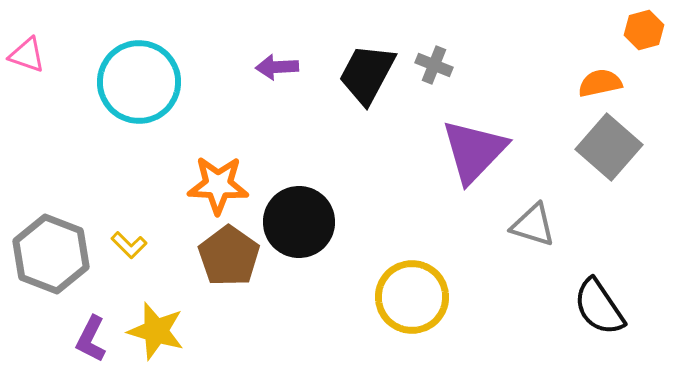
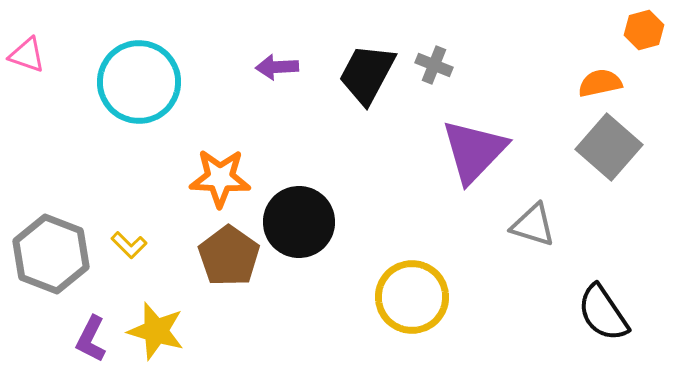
orange star: moved 2 px right, 7 px up
black semicircle: moved 4 px right, 6 px down
